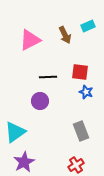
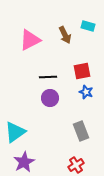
cyan rectangle: rotated 40 degrees clockwise
red square: moved 2 px right, 1 px up; rotated 18 degrees counterclockwise
purple circle: moved 10 px right, 3 px up
